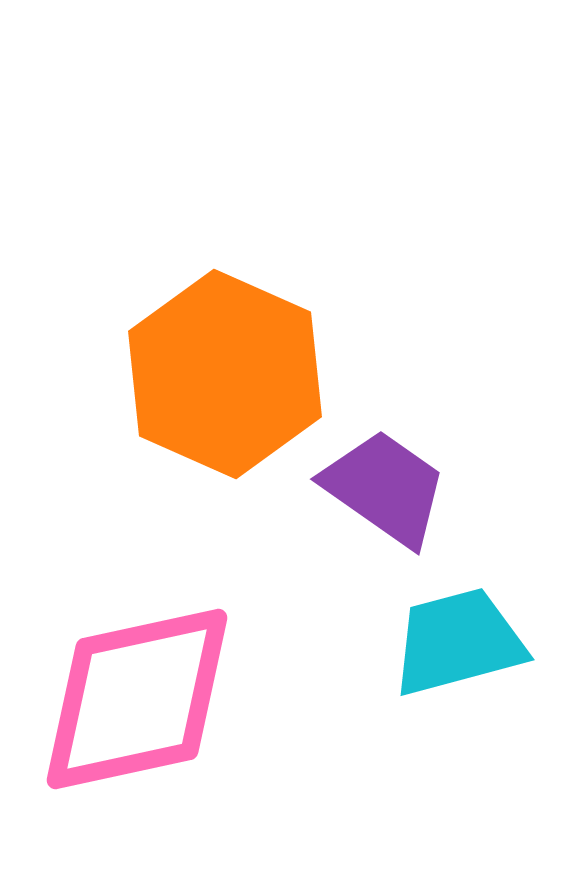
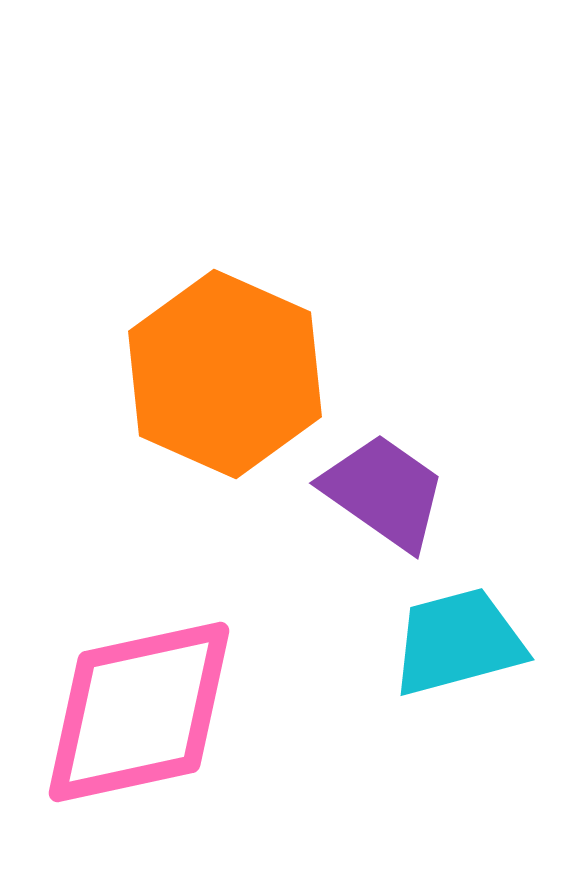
purple trapezoid: moved 1 px left, 4 px down
pink diamond: moved 2 px right, 13 px down
